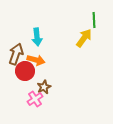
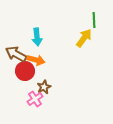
brown arrow: rotated 80 degrees counterclockwise
